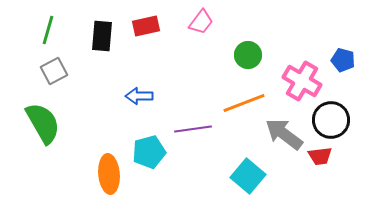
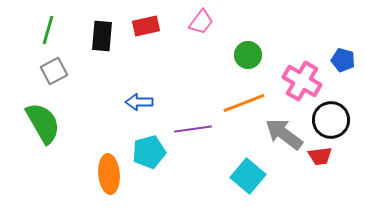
blue arrow: moved 6 px down
